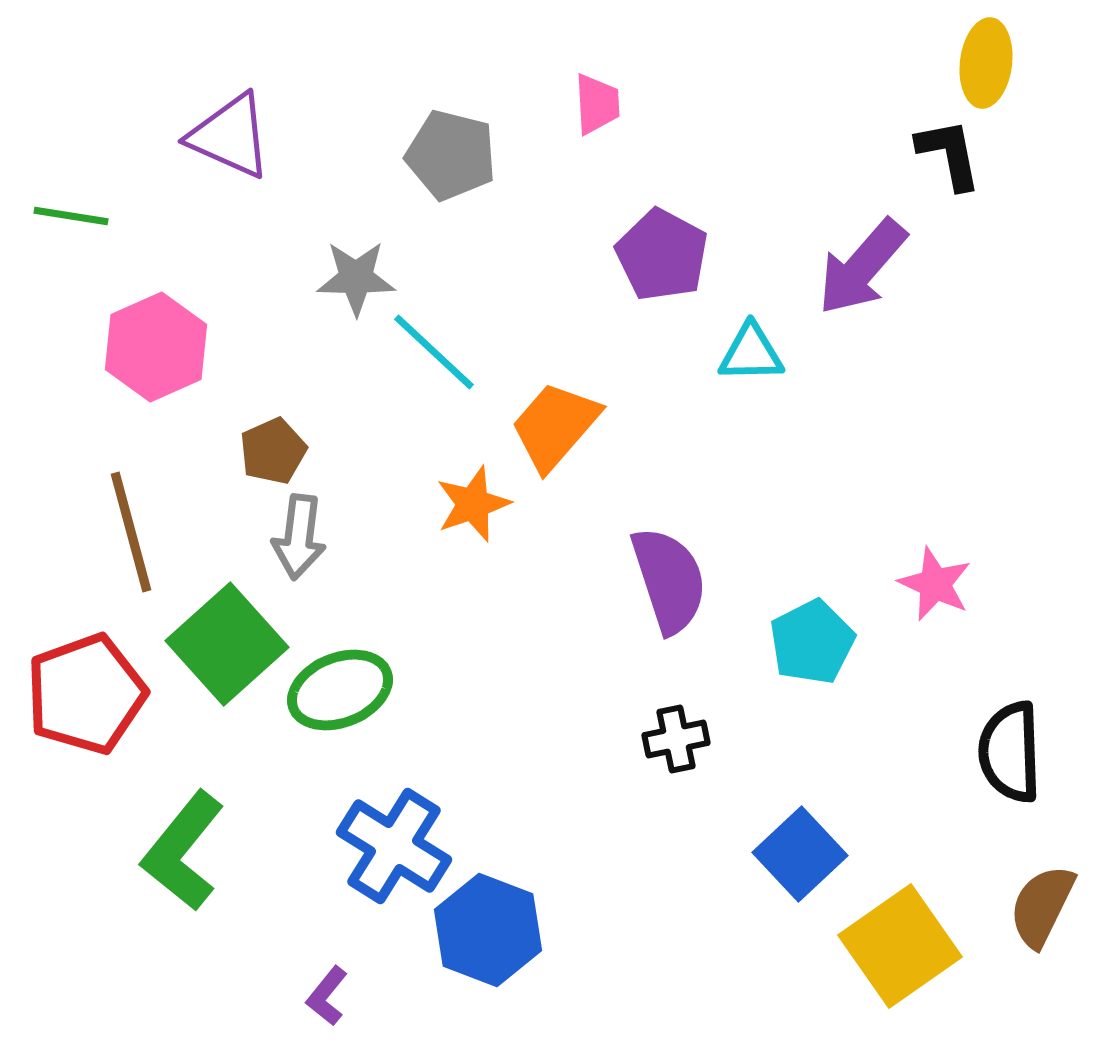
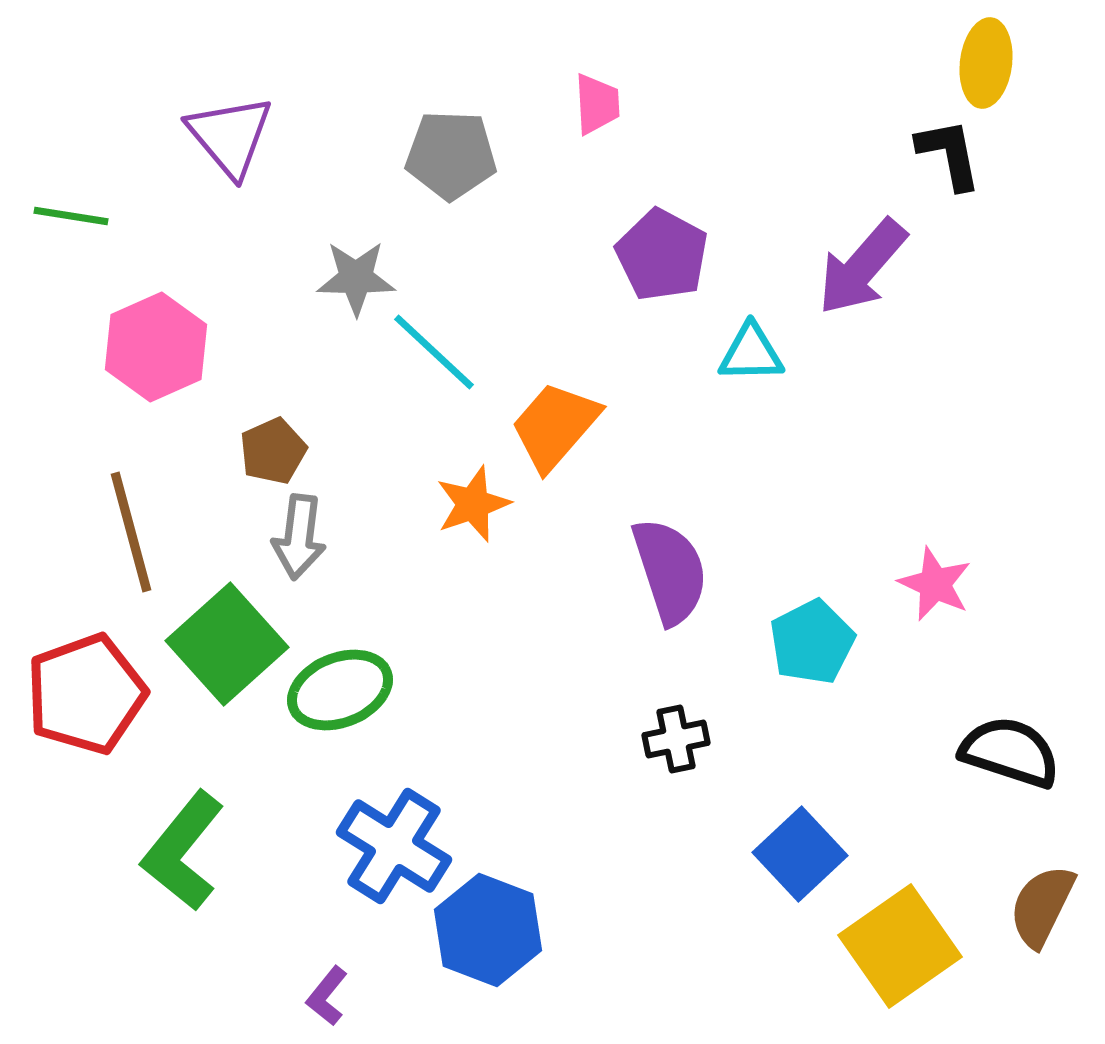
purple triangle: rotated 26 degrees clockwise
gray pentagon: rotated 12 degrees counterclockwise
purple semicircle: moved 1 px right, 9 px up
black semicircle: rotated 110 degrees clockwise
